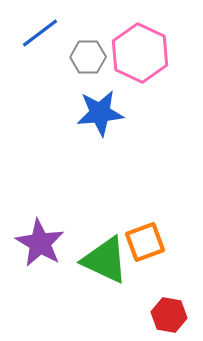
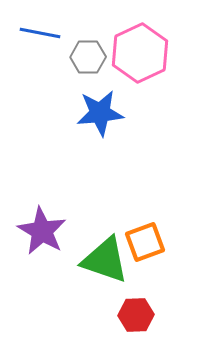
blue line: rotated 48 degrees clockwise
pink hexagon: rotated 10 degrees clockwise
purple star: moved 2 px right, 12 px up
green triangle: rotated 6 degrees counterclockwise
red hexagon: moved 33 px left; rotated 12 degrees counterclockwise
